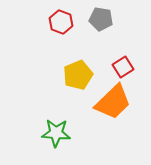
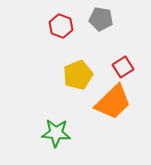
red hexagon: moved 4 px down
